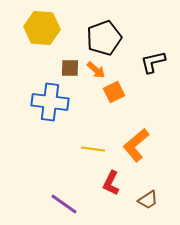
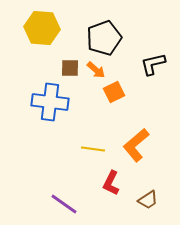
black L-shape: moved 2 px down
